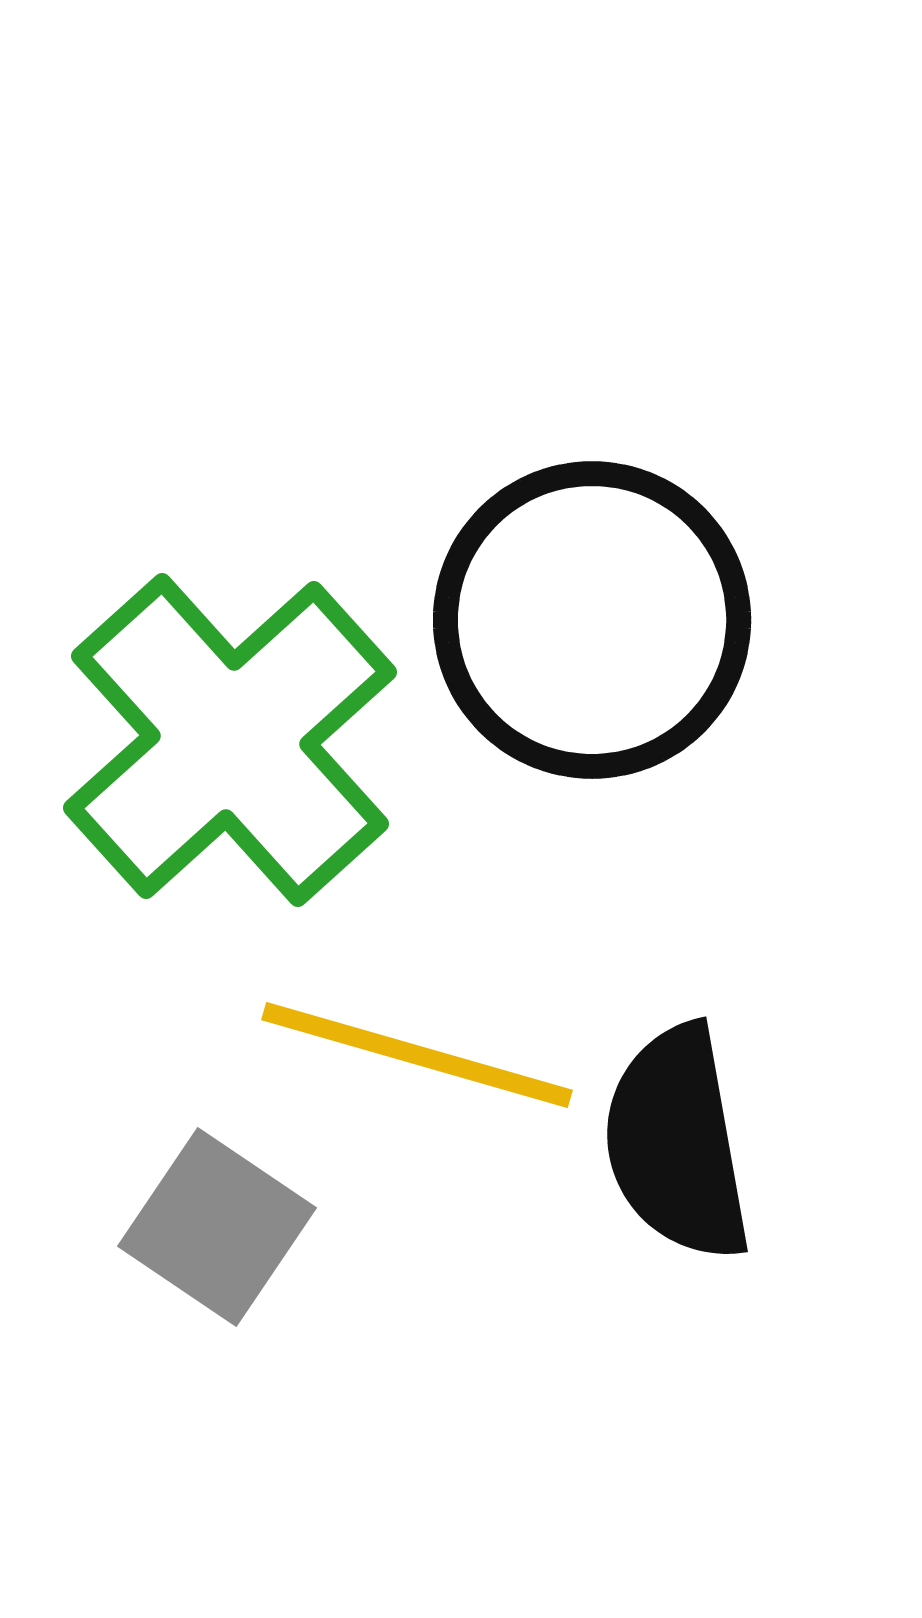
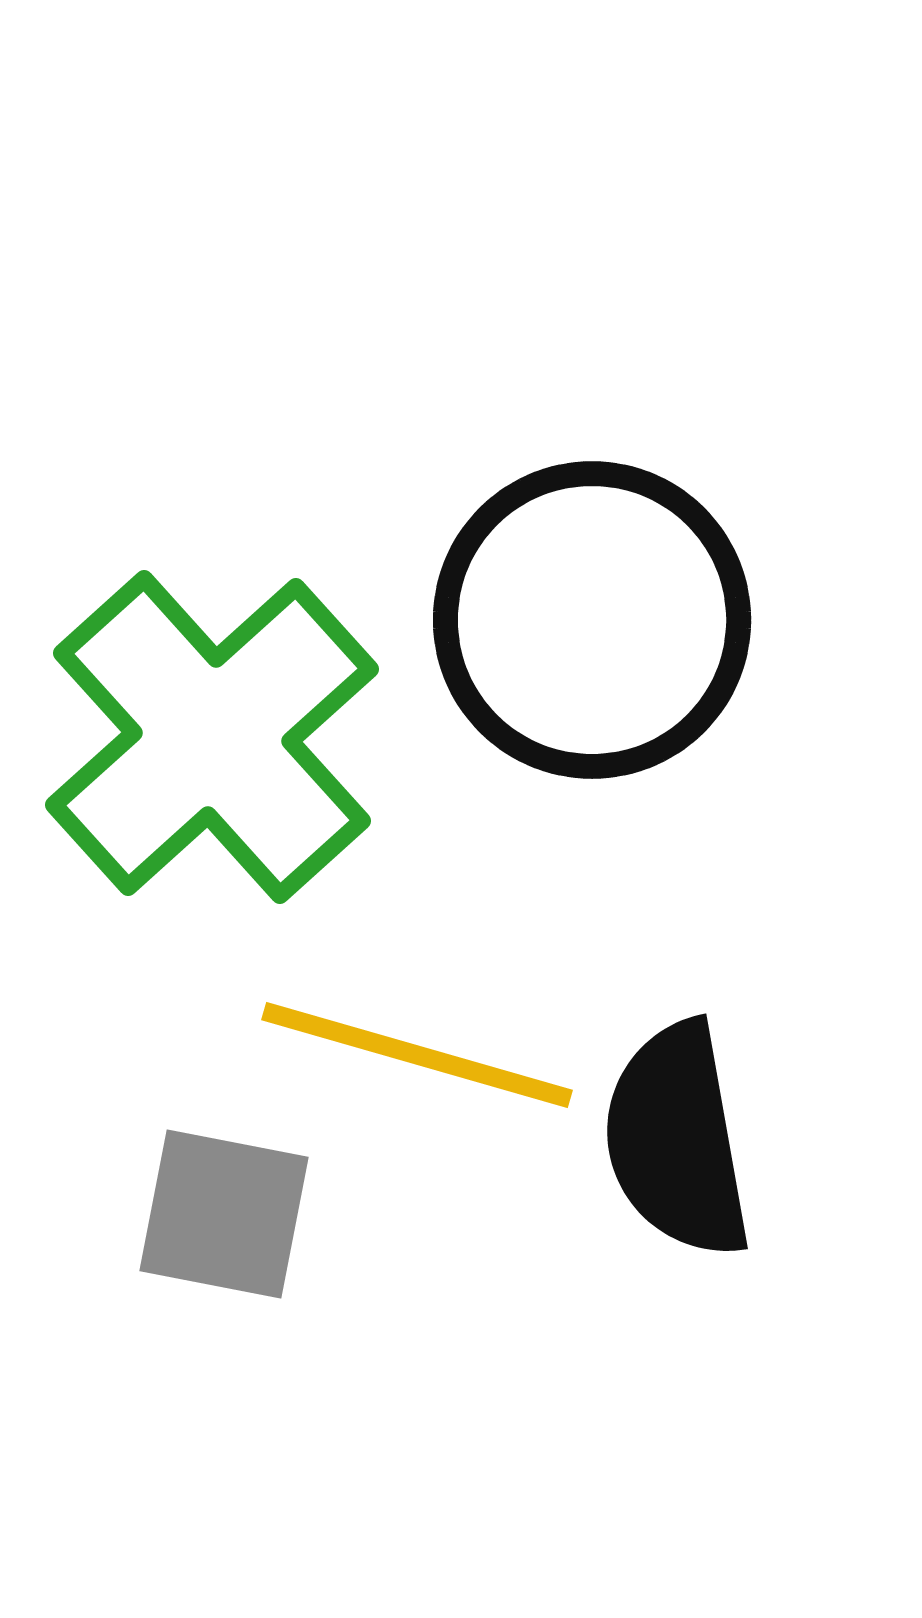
green cross: moved 18 px left, 3 px up
black semicircle: moved 3 px up
gray square: moved 7 px right, 13 px up; rotated 23 degrees counterclockwise
